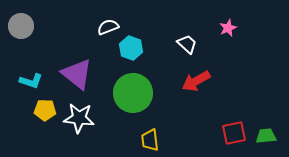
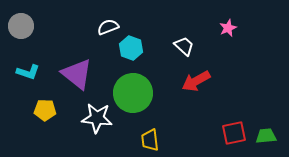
white trapezoid: moved 3 px left, 2 px down
cyan L-shape: moved 3 px left, 9 px up
white star: moved 18 px right
